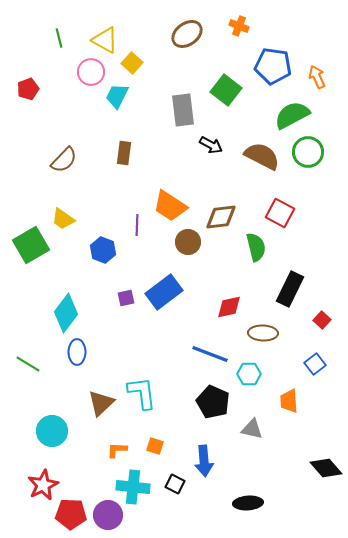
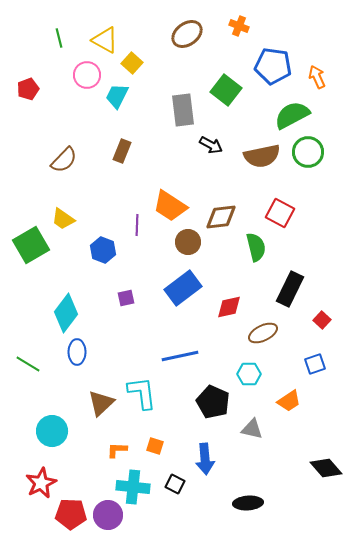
pink circle at (91, 72): moved 4 px left, 3 px down
brown rectangle at (124, 153): moved 2 px left, 2 px up; rotated 15 degrees clockwise
brown semicircle at (262, 156): rotated 141 degrees clockwise
blue rectangle at (164, 292): moved 19 px right, 4 px up
brown ellipse at (263, 333): rotated 28 degrees counterclockwise
blue line at (210, 354): moved 30 px left, 2 px down; rotated 33 degrees counterclockwise
blue square at (315, 364): rotated 20 degrees clockwise
orange trapezoid at (289, 401): rotated 120 degrees counterclockwise
blue arrow at (204, 461): moved 1 px right, 2 px up
red star at (43, 485): moved 2 px left, 2 px up
